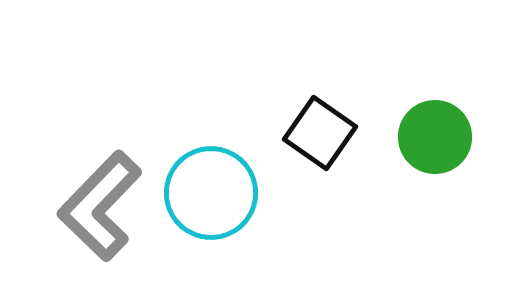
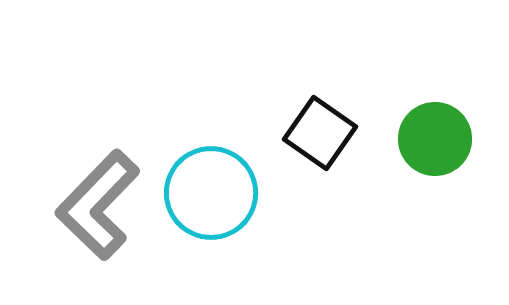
green circle: moved 2 px down
gray L-shape: moved 2 px left, 1 px up
